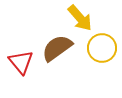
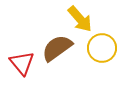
yellow arrow: moved 1 px down
red triangle: moved 1 px right, 1 px down
